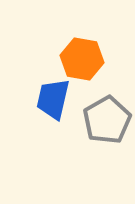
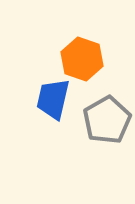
orange hexagon: rotated 9 degrees clockwise
